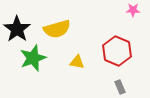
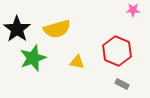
gray rectangle: moved 2 px right, 3 px up; rotated 40 degrees counterclockwise
